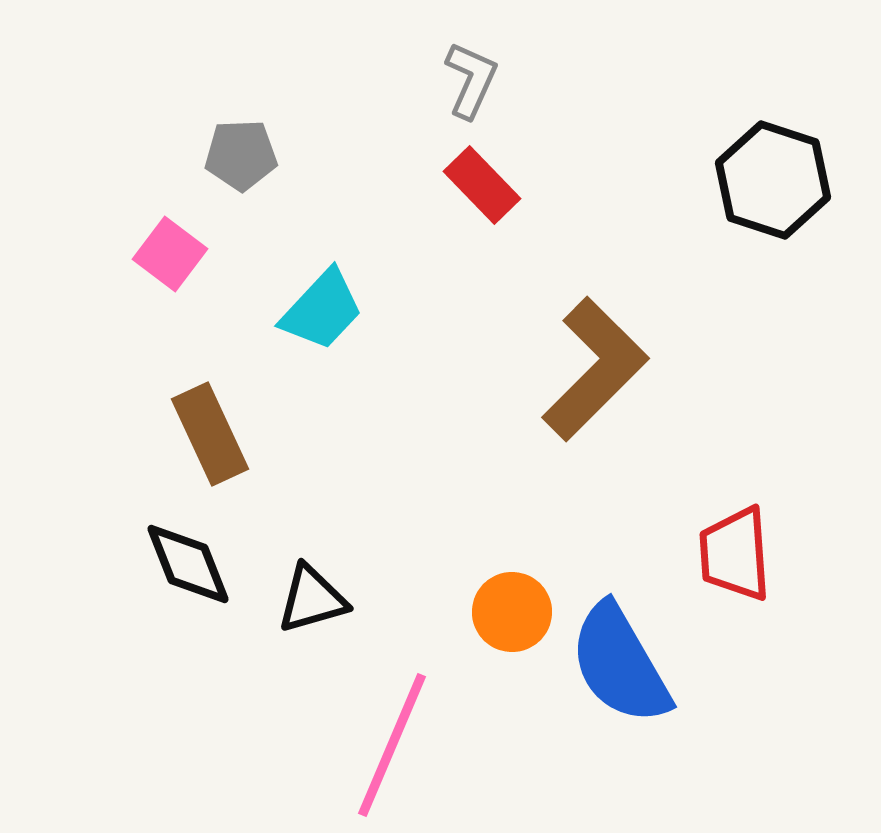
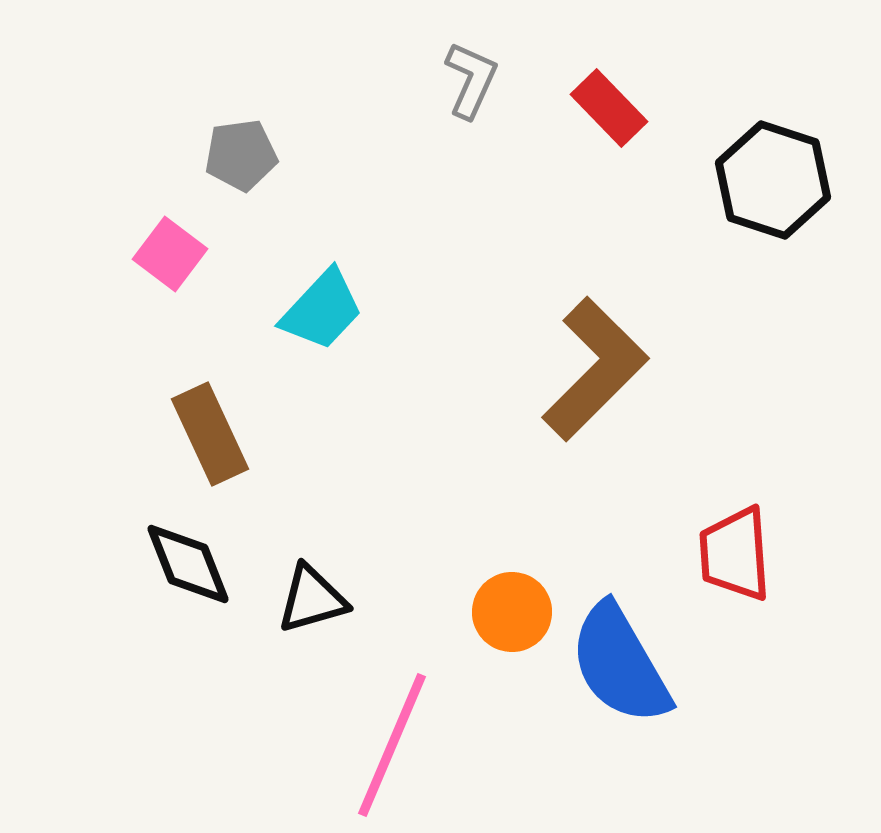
gray pentagon: rotated 6 degrees counterclockwise
red rectangle: moved 127 px right, 77 px up
